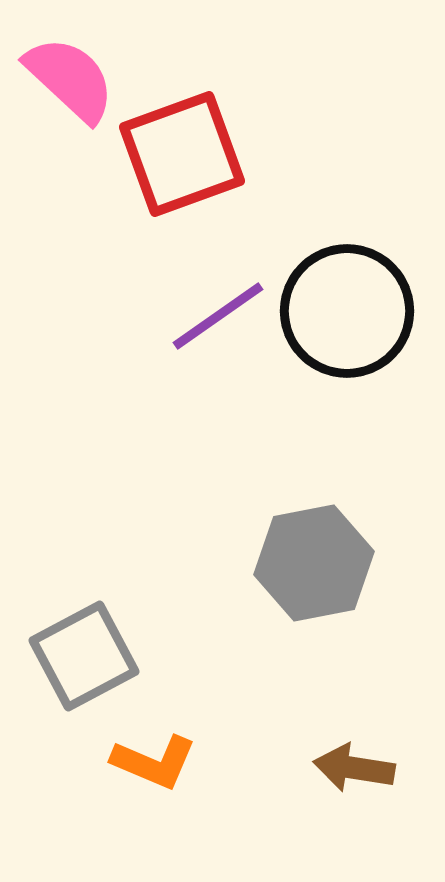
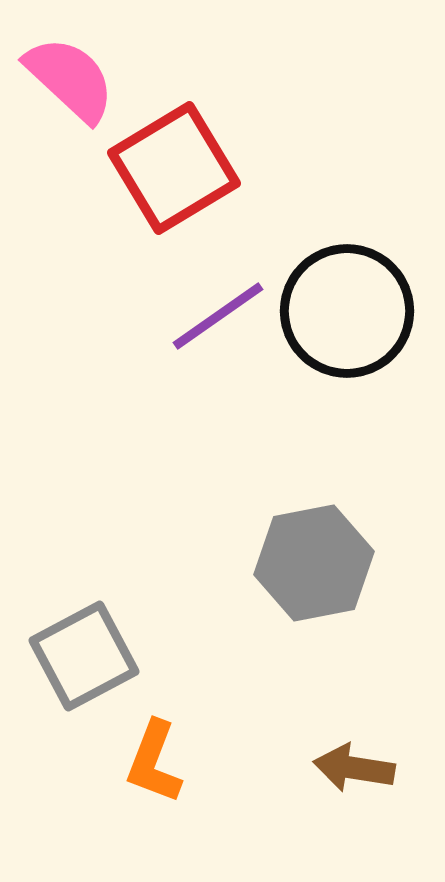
red square: moved 8 px left, 14 px down; rotated 11 degrees counterclockwise
orange L-shape: rotated 88 degrees clockwise
